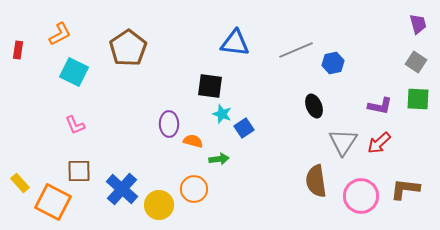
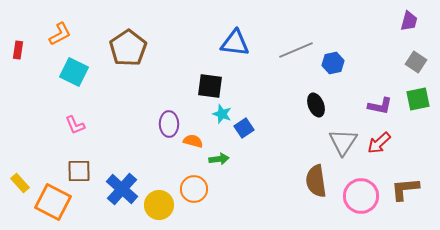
purple trapezoid: moved 9 px left, 3 px up; rotated 30 degrees clockwise
green square: rotated 15 degrees counterclockwise
black ellipse: moved 2 px right, 1 px up
brown L-shape: rotated 12 degrees counterclockwise
